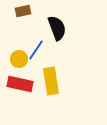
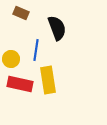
brown rectangle: moved 2 px left, 2 px down; rotated 35 degrees clockwise
blue line: rotated 25 degrees counterclockwise
yellow circle: moved 8 px left
yellow rectangle: moved 3 px left, 1 px up
